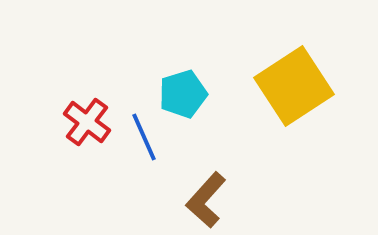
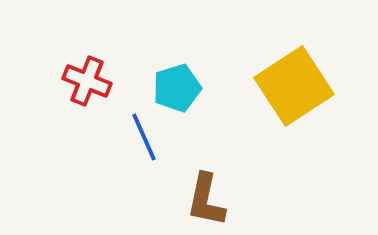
cyan pentagon: moved 6 px left, 6 px up
red cross: moved 41 px up; rotated 15 degrees counterclockwise
brown L-shape: rotated 30 degrees counterclockwise
